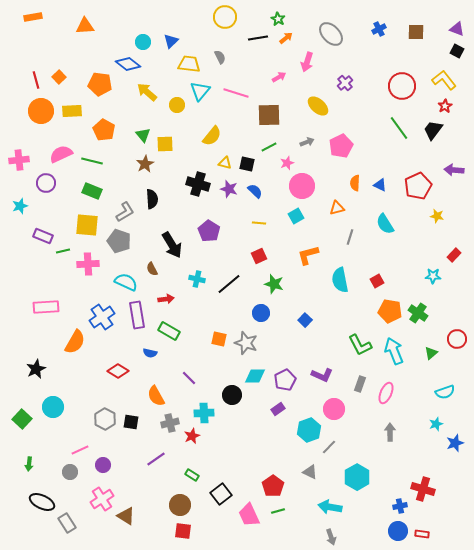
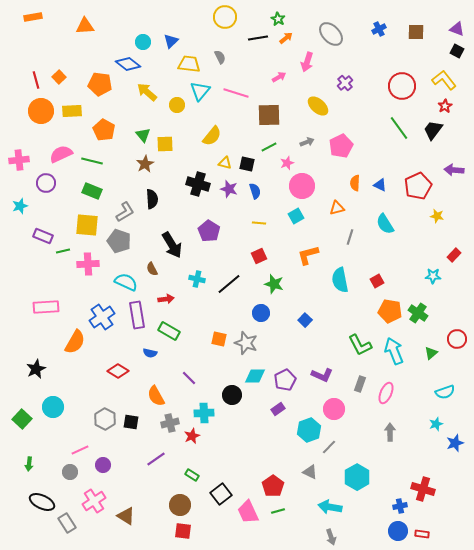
blue semicircle at (255, 191): rotated 28 degrees clockwise
pink cross at (102, 499): moved 8 px left, 2 px down
pink trapezoid at (249, 515): moved 1 px left, 3 px up
